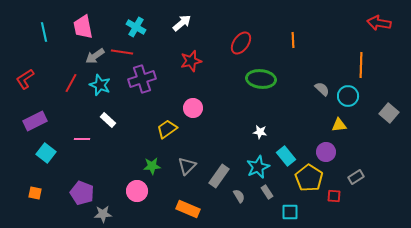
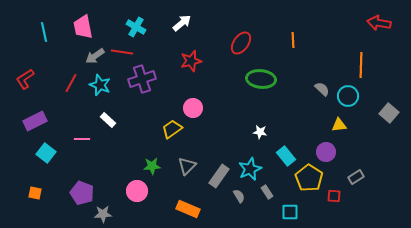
yellow trapezoid at (167, 129): moved 5 px right
cyan star at (258, 167): moved 8 px left, 2 px down
